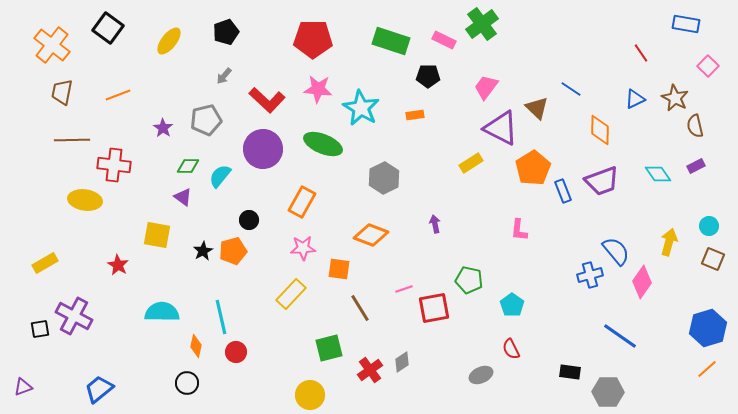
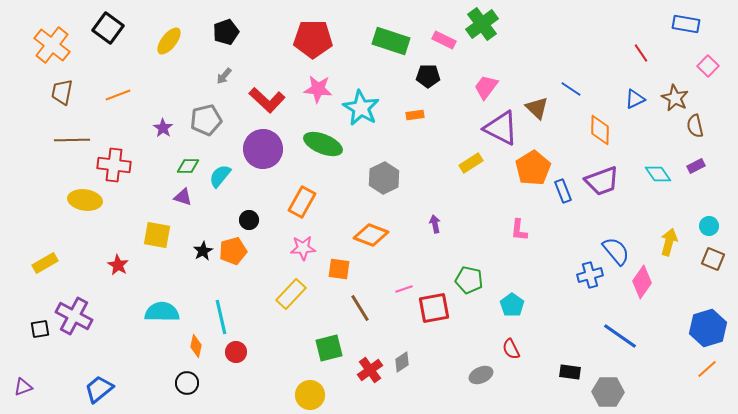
purple triangle at (183, 197): rotated 18 degrees counterclockwise
